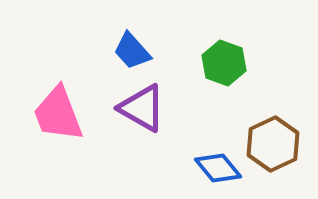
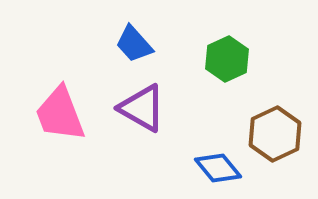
blue trapezoid: moved 2 px right, 7 px up
green hexagon: moved 3 px right, 4 px up; rotated 15 degrees clockwise
pink trapezoid: moved 2 px right
brown hexagon: moved 2 px right, 10 px up
